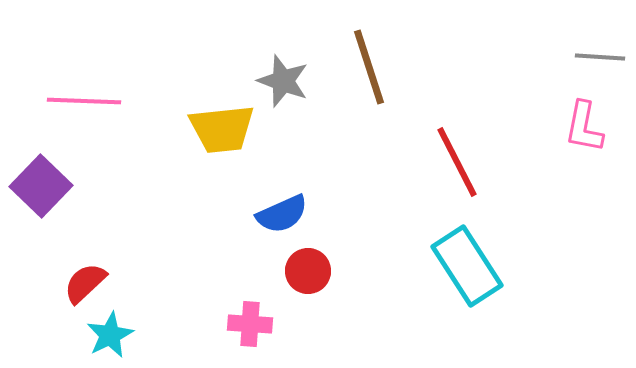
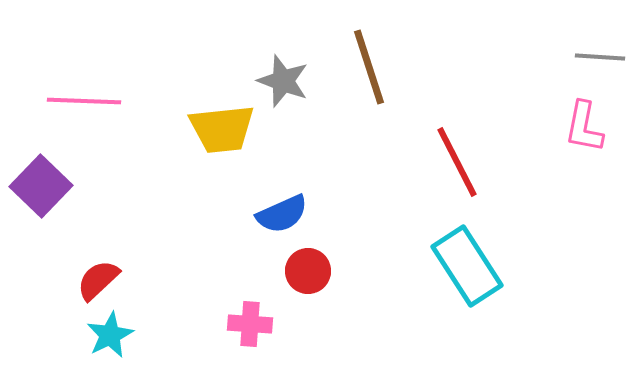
red semicircle: moved 13 px right, 3 px up
